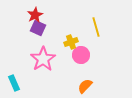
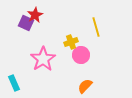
purple square: moved 12 px left, 5 px up
